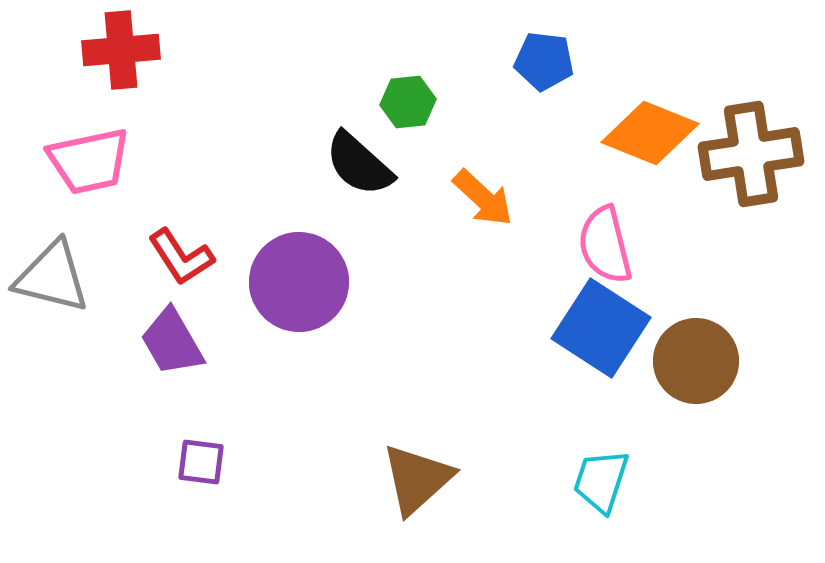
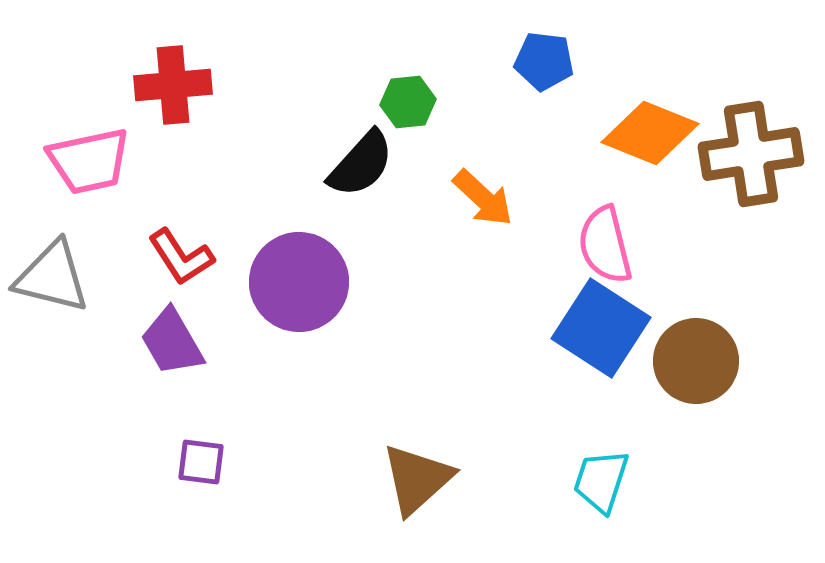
red cross: moved 52 px right, 35 px down
black semicircle: moved 2 px right; rotated 90 degrees counterclockwise
